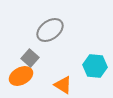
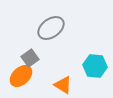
gray ellipse: moved 1 px right, 2 px up
gray square: rotated 12 degrees clockwise
orange ellipse: rotated 15 degrees counterclockwise
